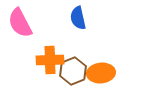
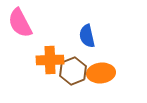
blue semicircle: moved 9 px right, 18 px down
